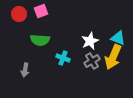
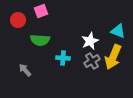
red circle: moved 1 px left, 6 px down
cyan triangle: moved 7 px up
cyan cross: rotated 16 degrees counterclockwise
gray arrow: rotated 128 degrees clockwise
